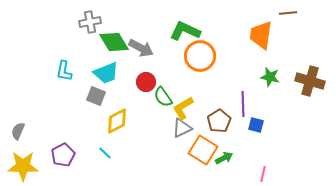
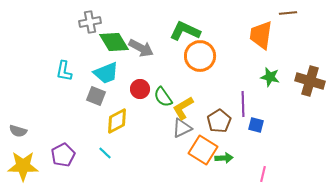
red circle: moved 6 px left, 7 px down
gray semicircle: rotated 96 degrees counterclockwise
green arrow: rotated 24 degrees clockwise
